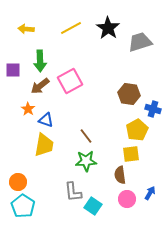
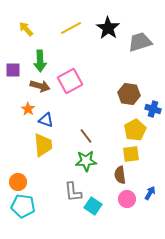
yellow arrow: rotated 42 degrees clockwise
brown arrow: rotated 126 degrees counterclockwise
yellow pentagon: moved 2 px left
yellow trapezoid: moved 1 px left; rotated 15 degrees counterclockwise
cyan pentagon: rotated 25 degrees counterclockwise
